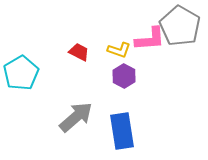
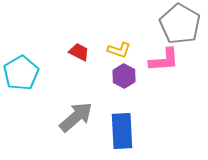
gray pentagon: moved 2 px up
pink L-shape: moved 14 px right, 21 px down
blue rectangle: rotated 6 degrees clockwise
